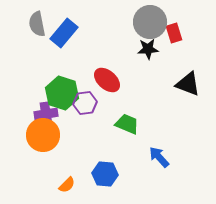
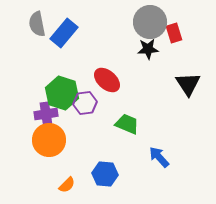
black triangle: rotated 36 degrees clockwise
orange circle: moved 6 px right, 5 px down
